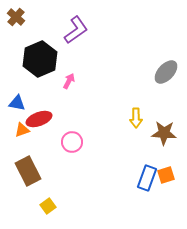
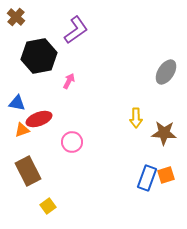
black hexagon: moved 1 px left, 3 px up; rotated 12 degrees clockwise
gray ellipse: rotated 10 degrees counterclockwise
